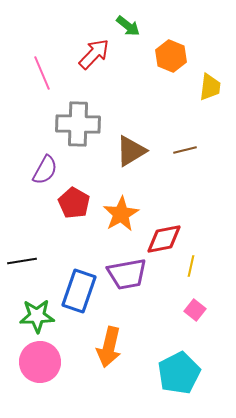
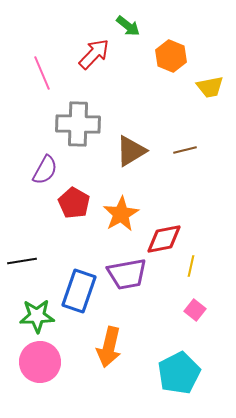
yellow trapezoid: rotated 72 degrees clockwise
